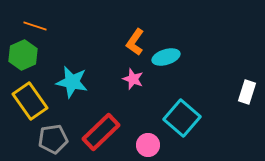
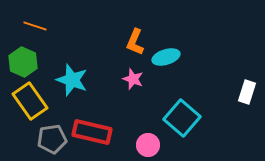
orange L-shape: rotated 12 degrees counterclockwise
green hexagon: moved 7 px down; rotated 12 degrees counterclockwise
cyan star: moved 2 px up; rotated 8 degrees clockwise
red rectangle: moved 9 px left; rotated 57 degrees clockwise
gray pentagon: moved 1 px left
